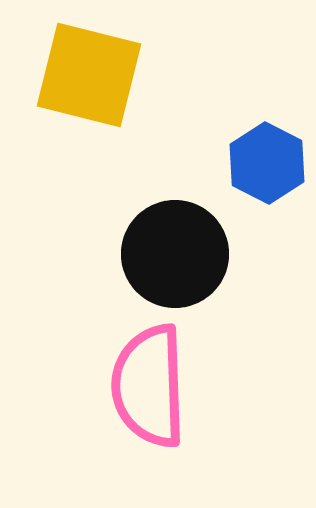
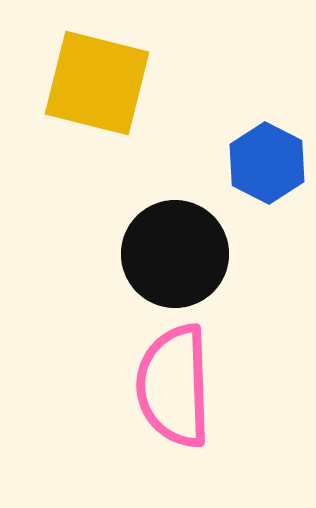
yellow square: moved 8 px right, 8 px down
pink semicircle: moved 25 px right
